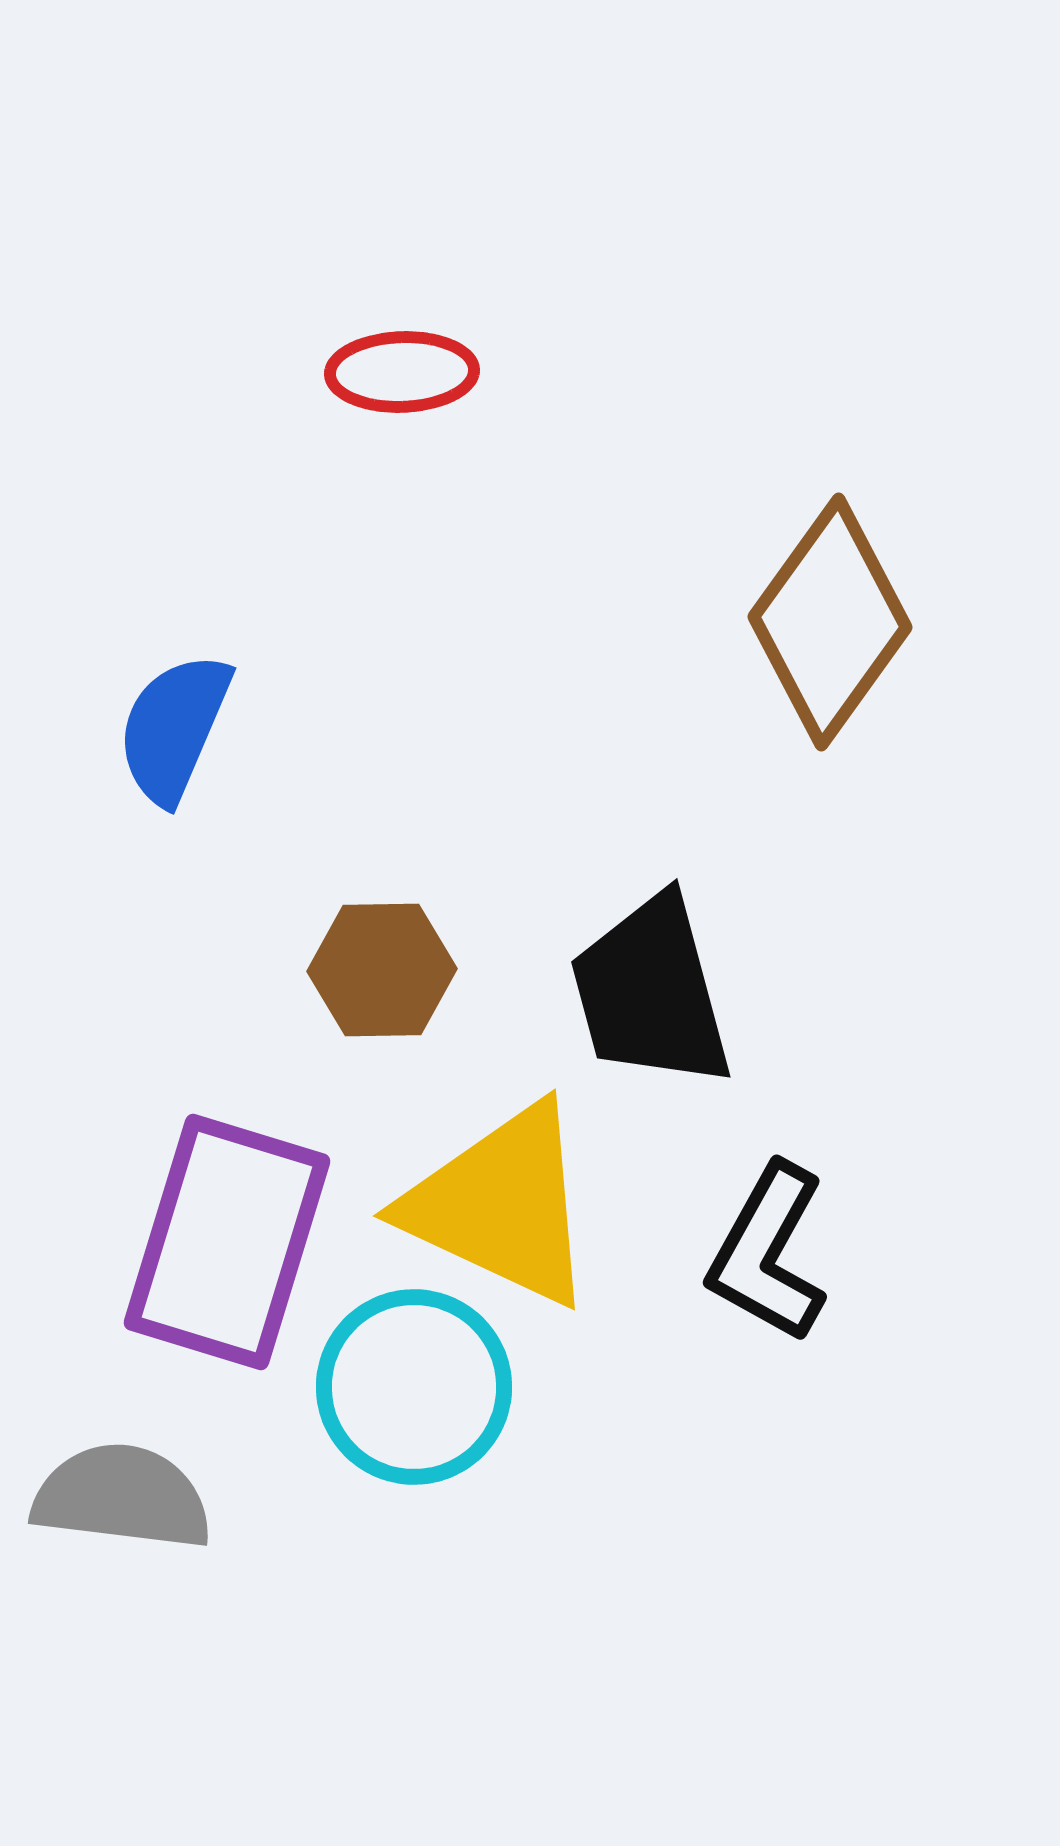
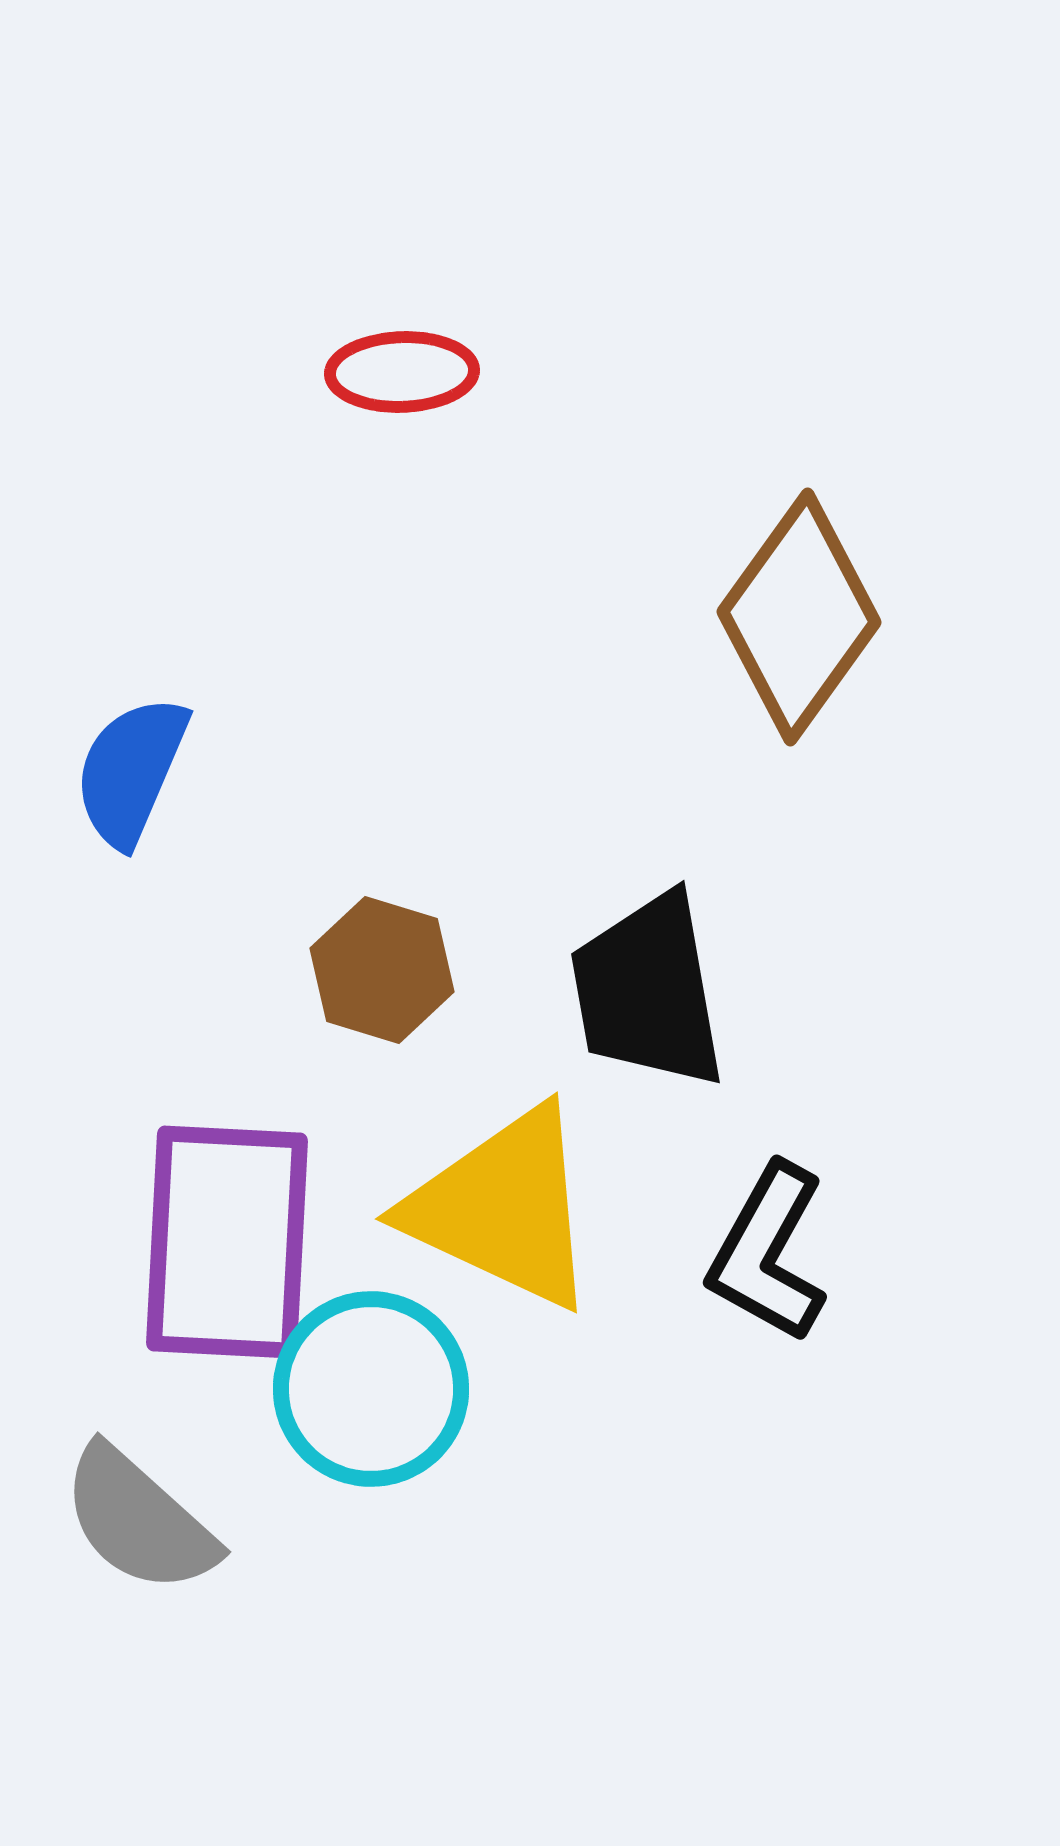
brown diamond: moved 31 px left, 5 px up
blue semicircle: moved 43 px left, 43 px down
brown hexagon: rotated 18 degrees clockwise
black trapezoid: moved 3 px left, 1 px up; rotated 5 degrees clockwise
yellow triangle: moved 2 px right, 3 px down
purple rectangle: rotated 14 degrees counterclockwise
cyan circle: moved 43 px left, 2 px down
gray semicircle: moved 17 px right, 23 px down; rotated 145 degrees counterclockwise
